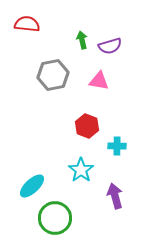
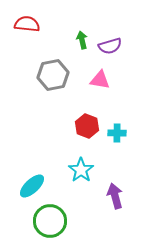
pink triangle: moved 1 px right, 1 px up
cyan cross: moved 13 px up
green circle: moved 5 px left, 3 px down
